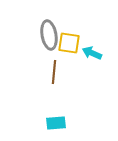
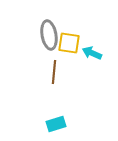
cyan rectangle: moved 1 px down; rotated 12 degrees counterclockwise
